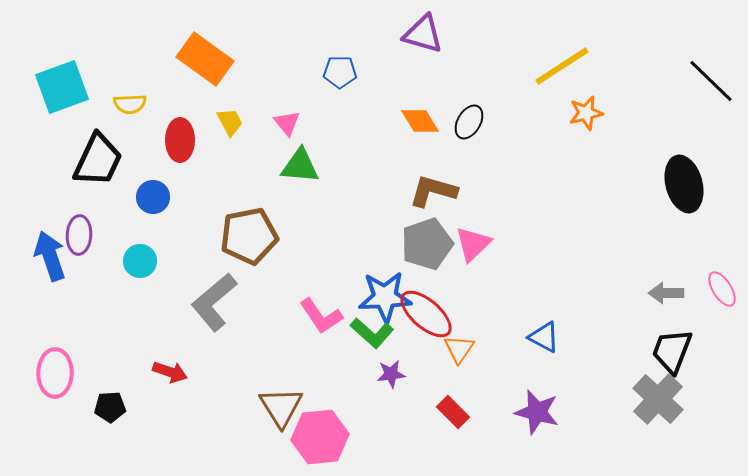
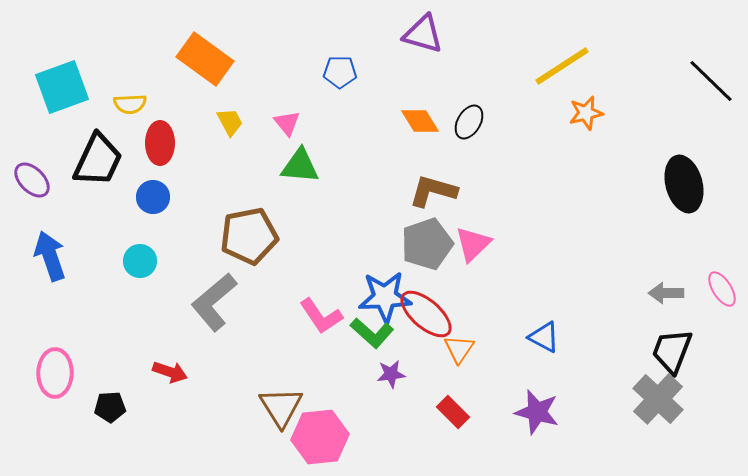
red ellipse at (180, 140): moved 20 px left, 3 px down
purple ellipse at (79, 235): moved 47 px left, 55 px up; rotated 48 degrees counterclockwise
